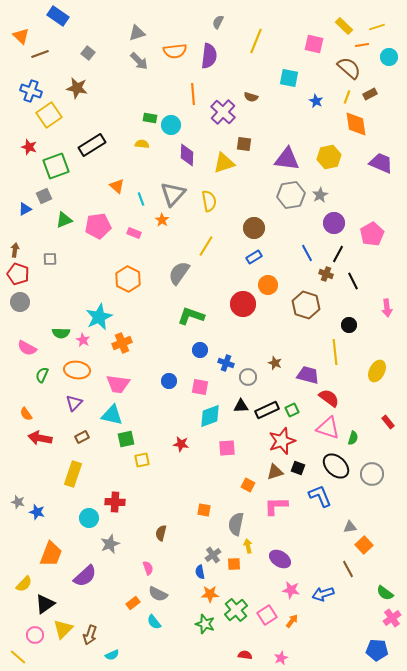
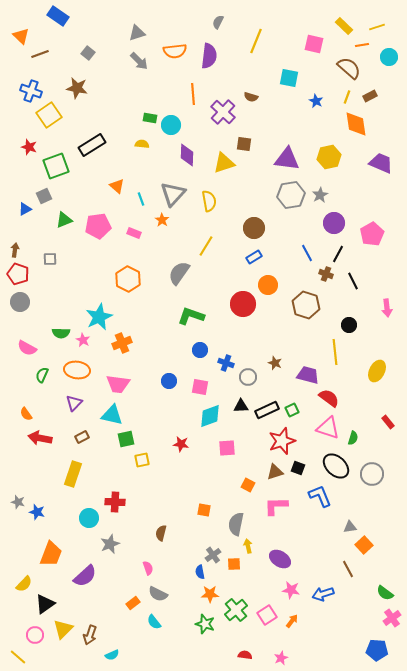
brown rectangle at (370, 94): moved 2 px down
